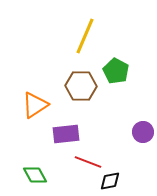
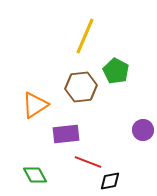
brown hexagon: moved 1 px down; rotated 8 degrees counterclockwise
purple circle: moved 2 px up
